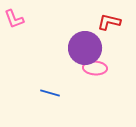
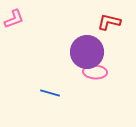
pink L-shape: rotated 90 degrees counterclockwise
purple circle: moved 2 px right, 4 px down
pink ellipse: moved 4 px down
